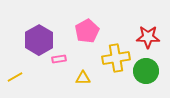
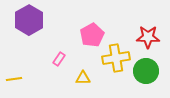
pink pentagon: moved 5 px right, 4 px down
purple hexagon: moved 10 px left, 20 px up
pink rectangle: rotated 48 degrees counterclockwise
yellow line: moved 1 px left, 2 px down; rotated 21 degrees clockwise
